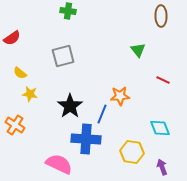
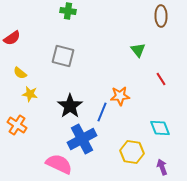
gray square: rotated 30 degrees clockwise
red line: moved 2 px left, 1 px up; rotated 32 degrees clockwise
blue line: moved 2 px up
orange cross: moved 2 px right
blue cross: moved 4 px left; rotated 32 degrees counterclockwise
